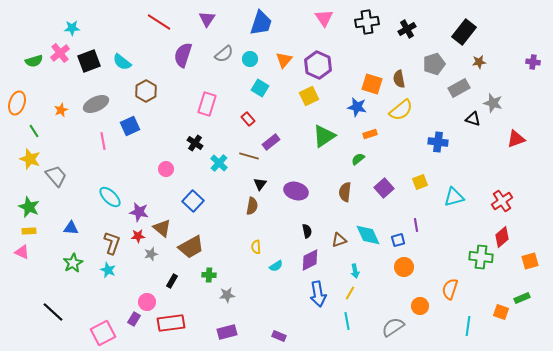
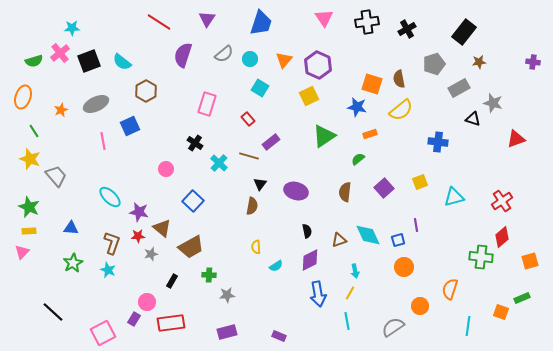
orange ellipse at (17, 103): moved 6 px right, 6 px up
pink triangle at (22, 252): rotated 49 degrees clockwise
